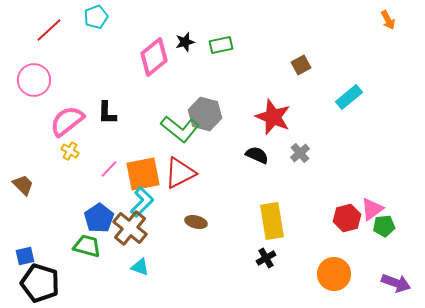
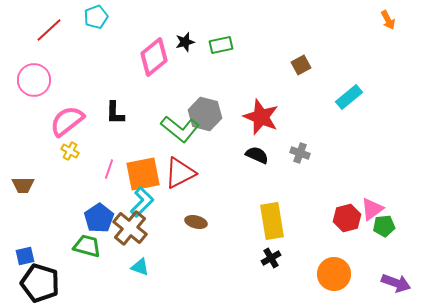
black L-shape: moved 8 px right
red star: moved 12 px left
gray cross: rotated 30 degrees counterclockwise
pink line: rotated 24 degrees counterclockwise
brown trapezoid: rotated 135 degrees clockwise
black cross: moved 5 px right
